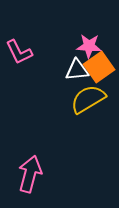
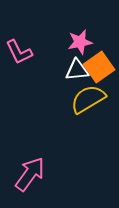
pink star: moved 9 px left, 4 px up; rotated 15 degrees counterclockwise
pink arrow: rotated 21 degrees clockwise
